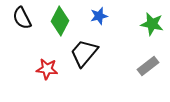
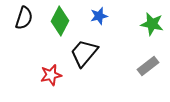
black semicircle: moved 2 px right; rotated 135 degrees counterclockwise
red star: moved 4 px right, 6 px down; rotated 20 degrees counterclockwise
